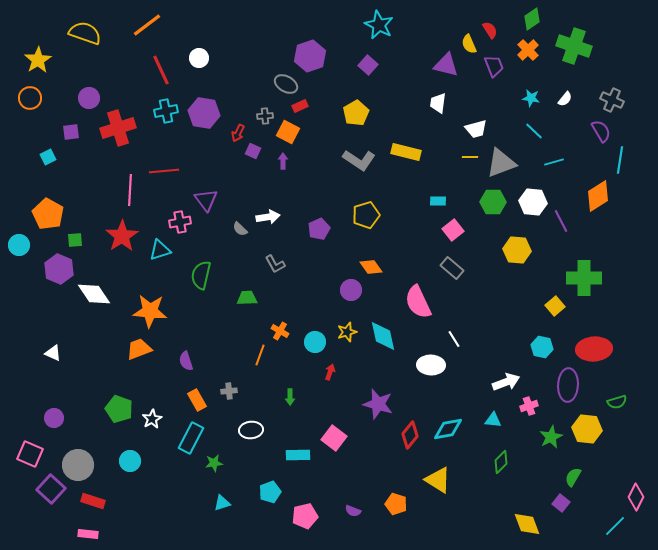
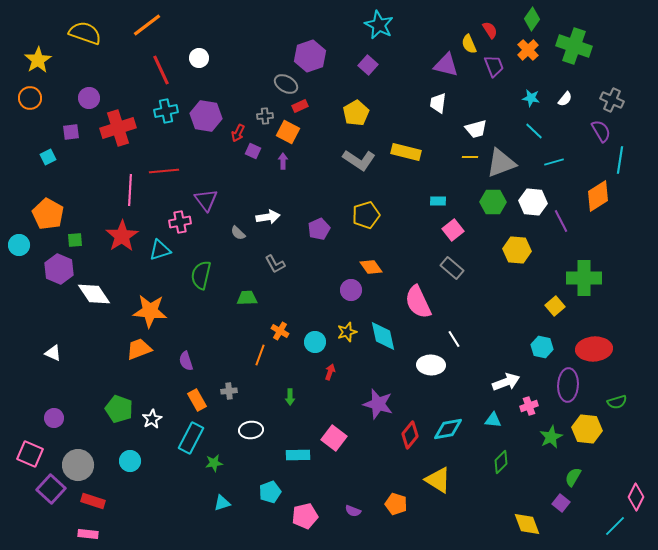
green diamond at (532, 19): rotated 20 degrees counterclockwise
purple hexagon at (204, 113): moved 2 px right, 3 px down
gray semicircle at (240, 229): moved 2 px left, 4 px down
